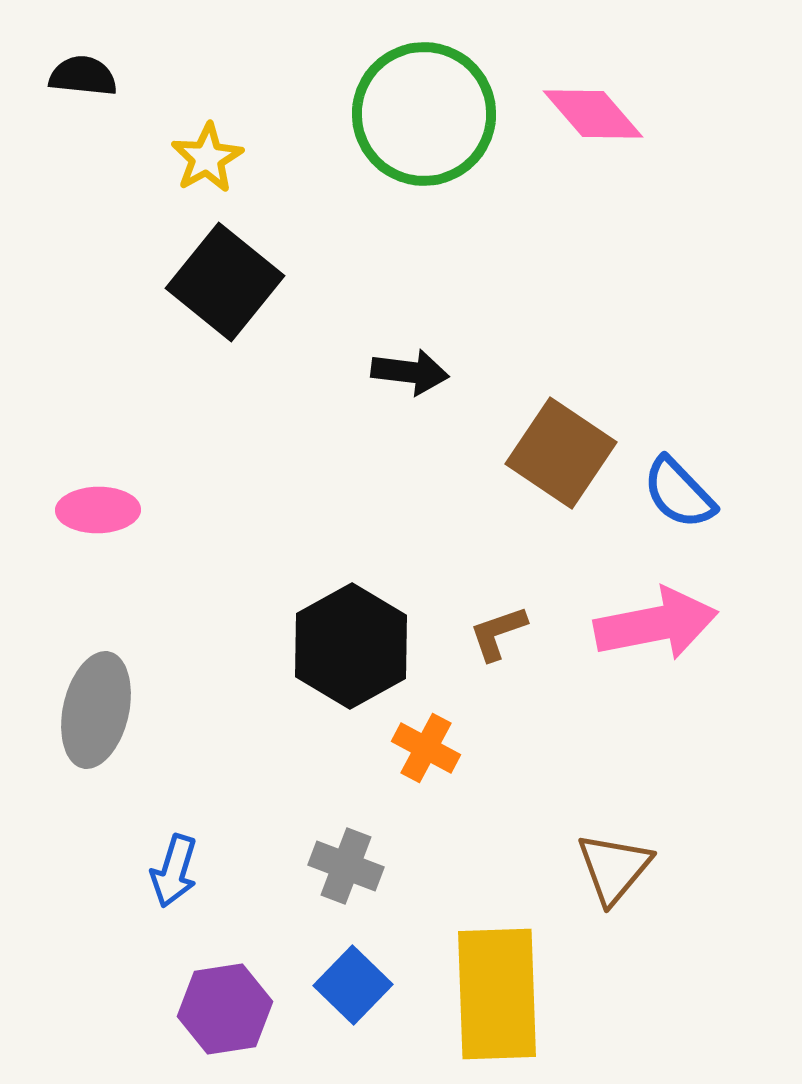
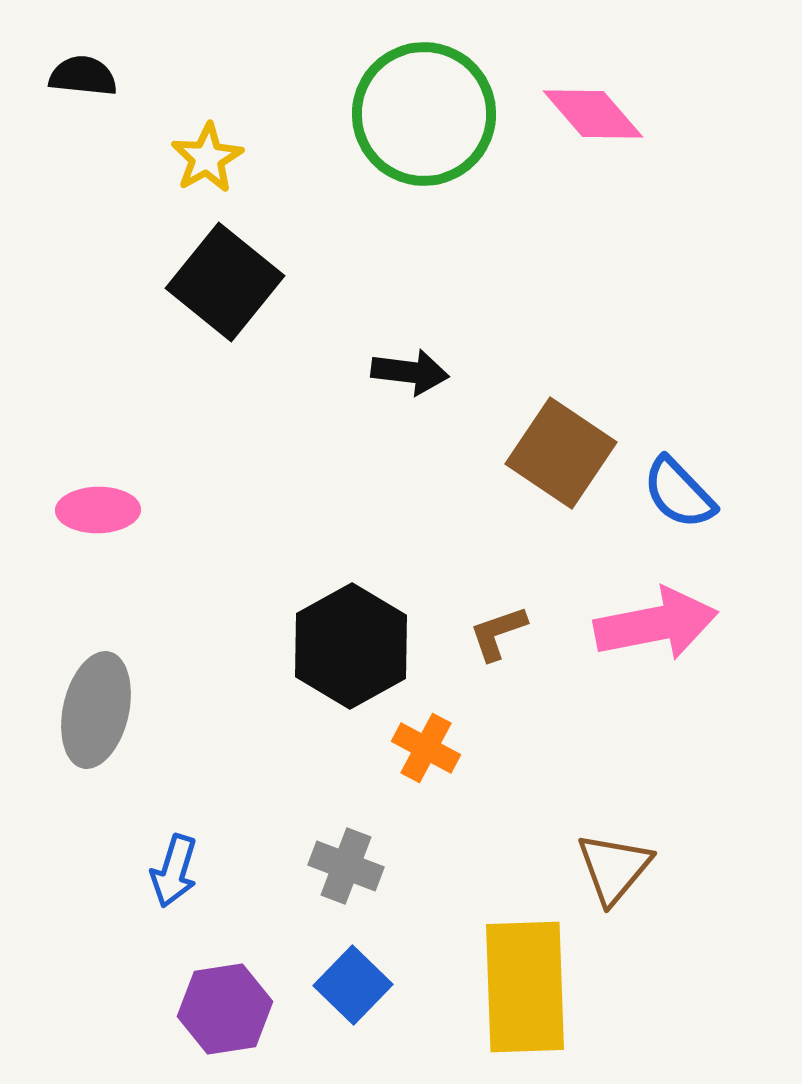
yellow rectangle: moved 28 px right, 7 px up
